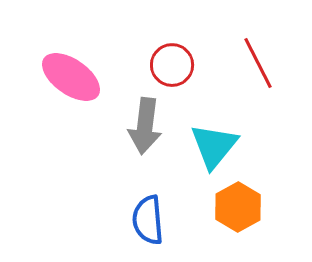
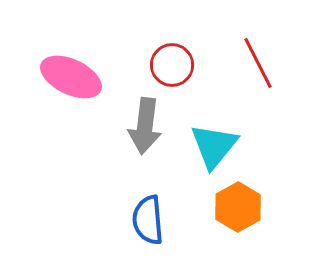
pink ellipse: rotated 10 degrees counterclockwise
